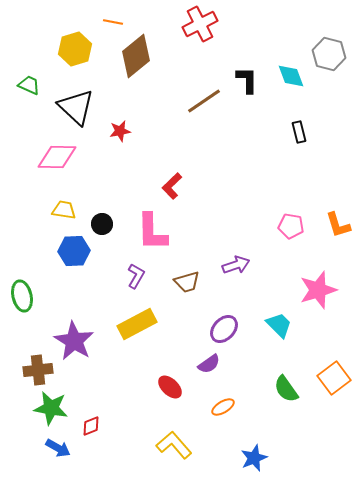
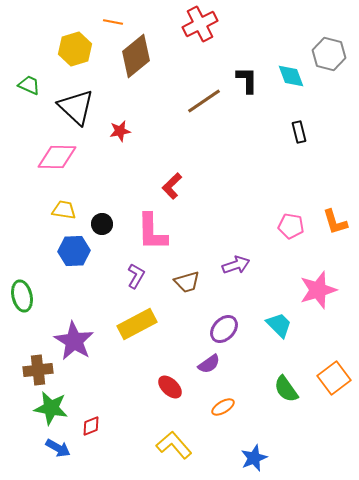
orange L-shape: moved 3 px left, 3 px up
